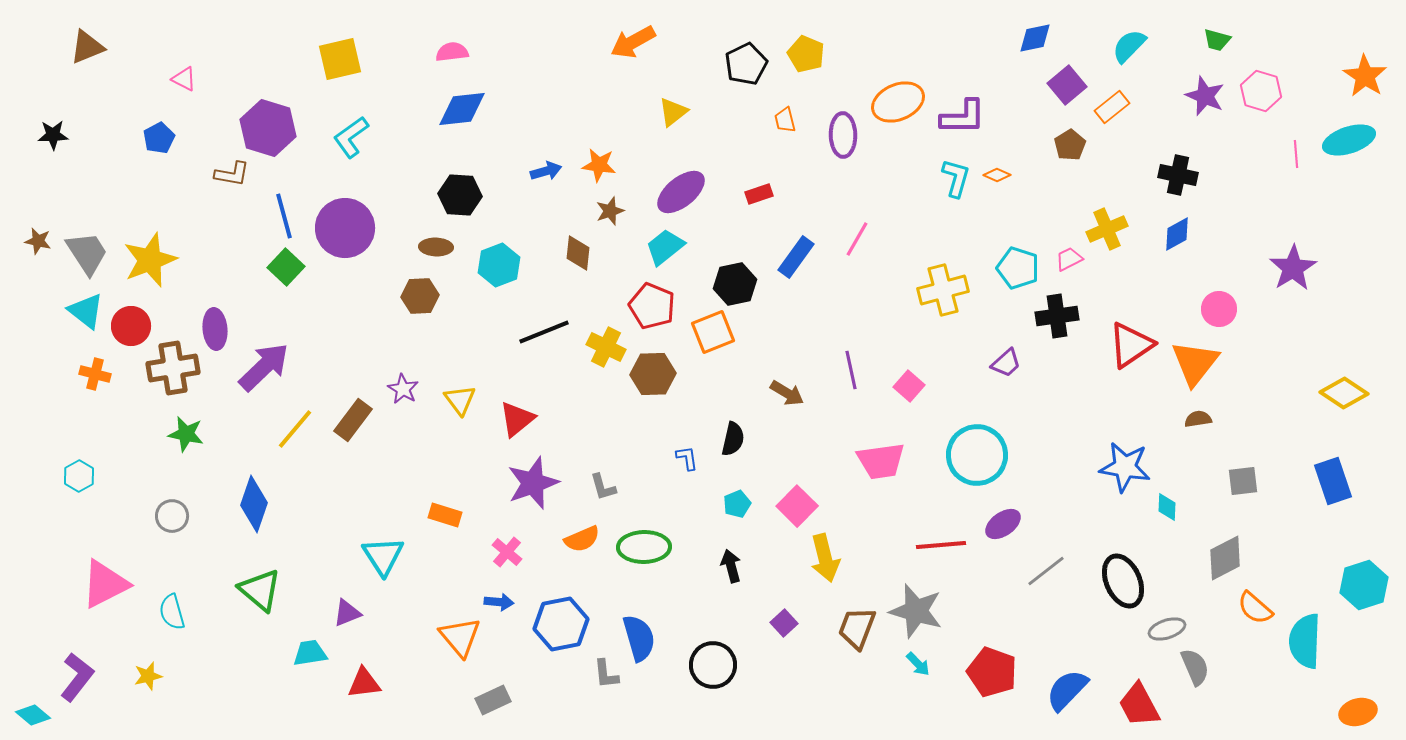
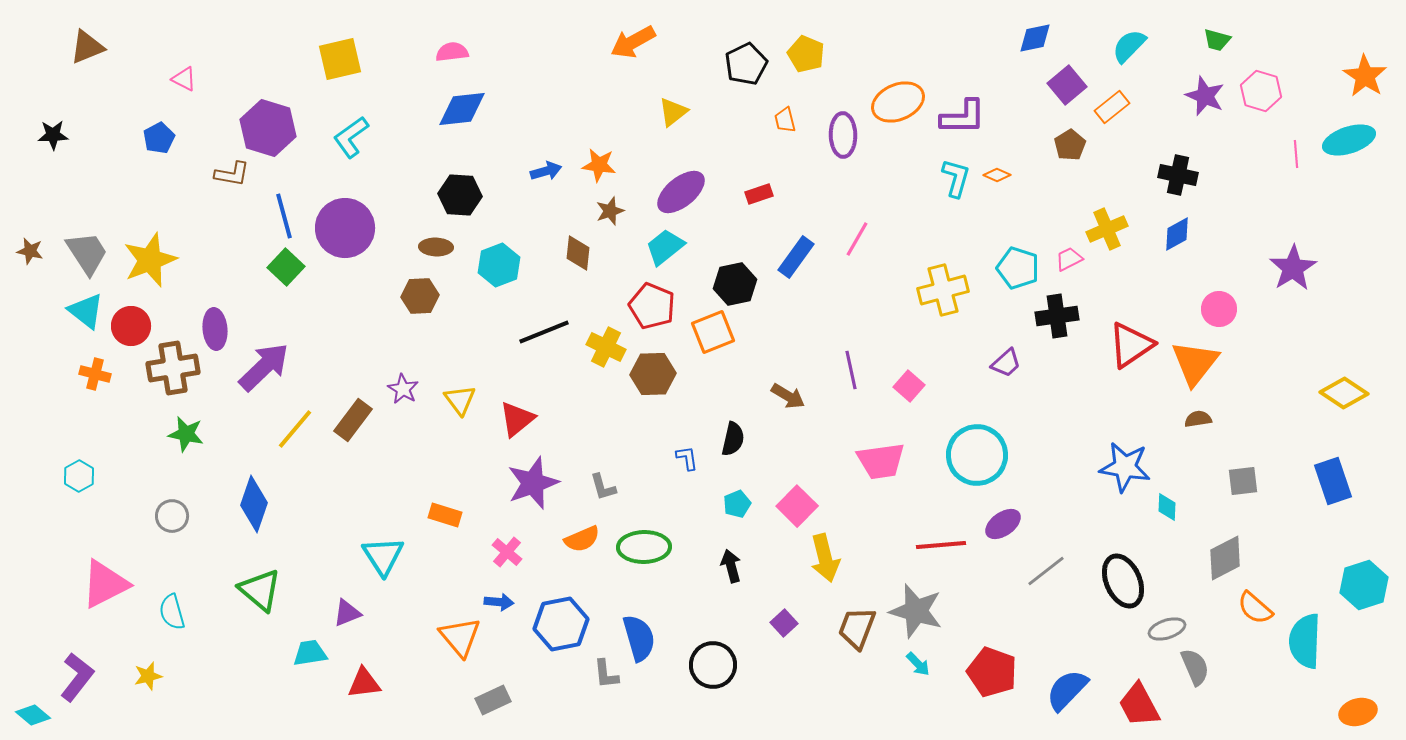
brown star at (38, 241): moved 8 px left, 10 px down
brown arrow at (787, 393): moved 1 px right, 3 px down
